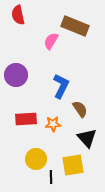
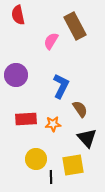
brown rectangle: rotated 40 degrees clockwise
